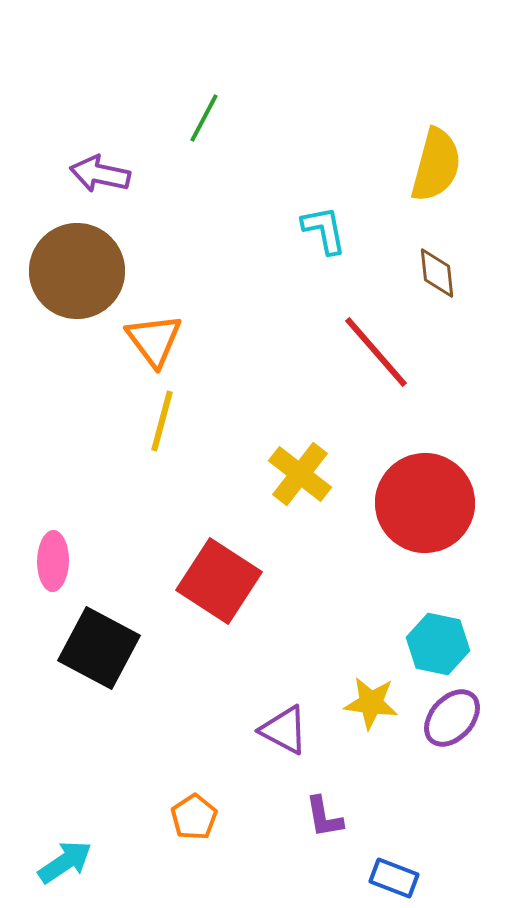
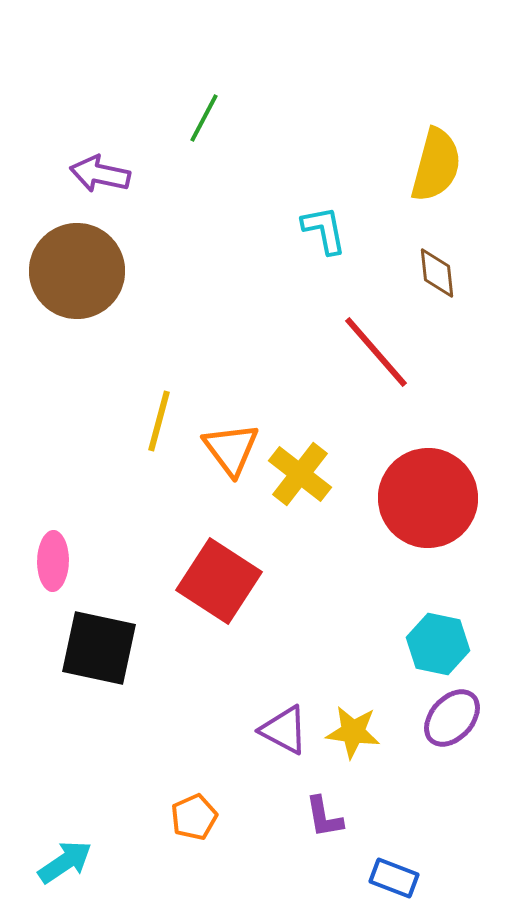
orange triangle: moved 77 px right, 109 px down
yellow line: moved 3 px left
red circle: moved 3 px right, 5 px up
black square: rotated 16 degrees counterclockwise
yellow star: moved 18 px left, 29 px down
orange pentagon: rotated 9 degrees clockwise
